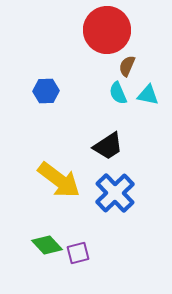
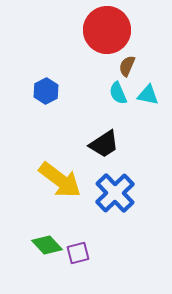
blue hexagon: rotated 25 degrees counterclockwise
black trapezoid: moved 4 px left, 2 px up
yellow arrow: moved 1 px right
